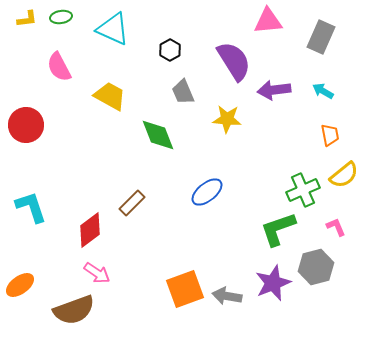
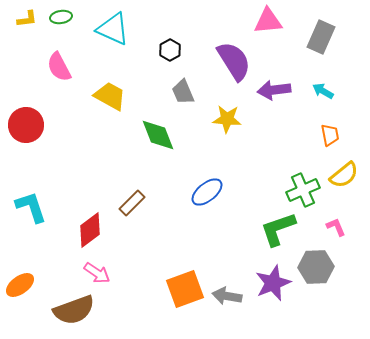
gray hexagon: rotated 12 degrees clockwise
